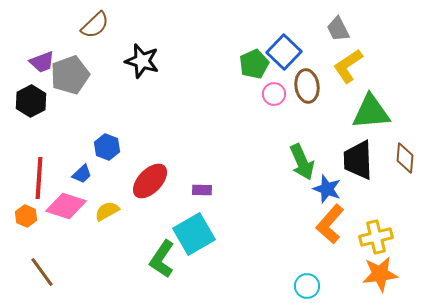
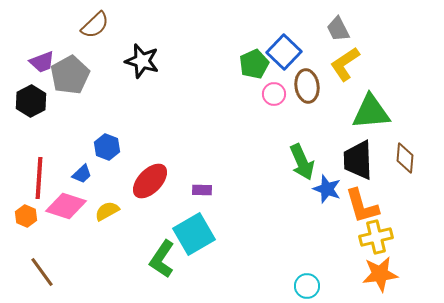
yellow L-shape: moved 3 px left, 2 px up
gray pentagon: rotated 9 degrees counterclockwise
orange L-shape: moved 32 px right, 18 px up; rotated 57 degrees counterclockwise
